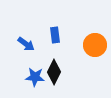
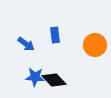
black diamond: moved 8 px down; rotated 70 degrees counterclockwise
